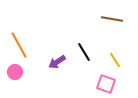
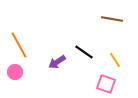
black line: rotated 24 degrees counterclockwise
